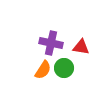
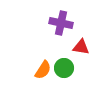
purple cross: moved 10 px right, 20 px up
